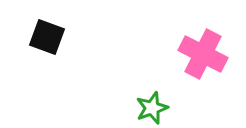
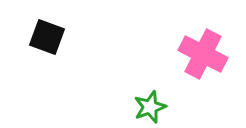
green star: moved 2 px left, 1 px up
